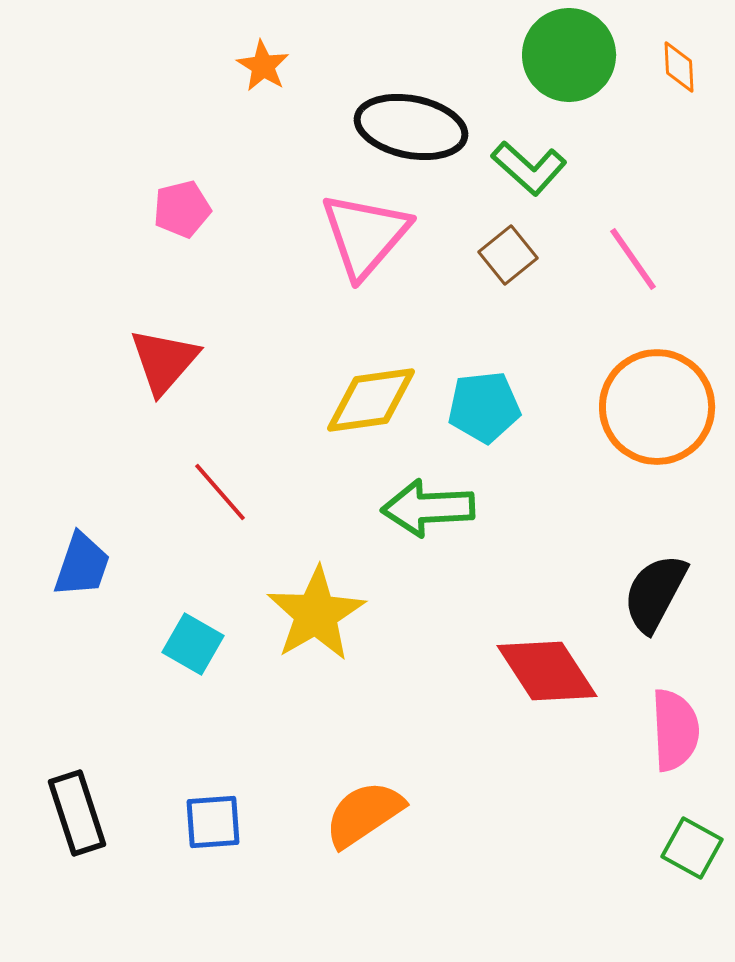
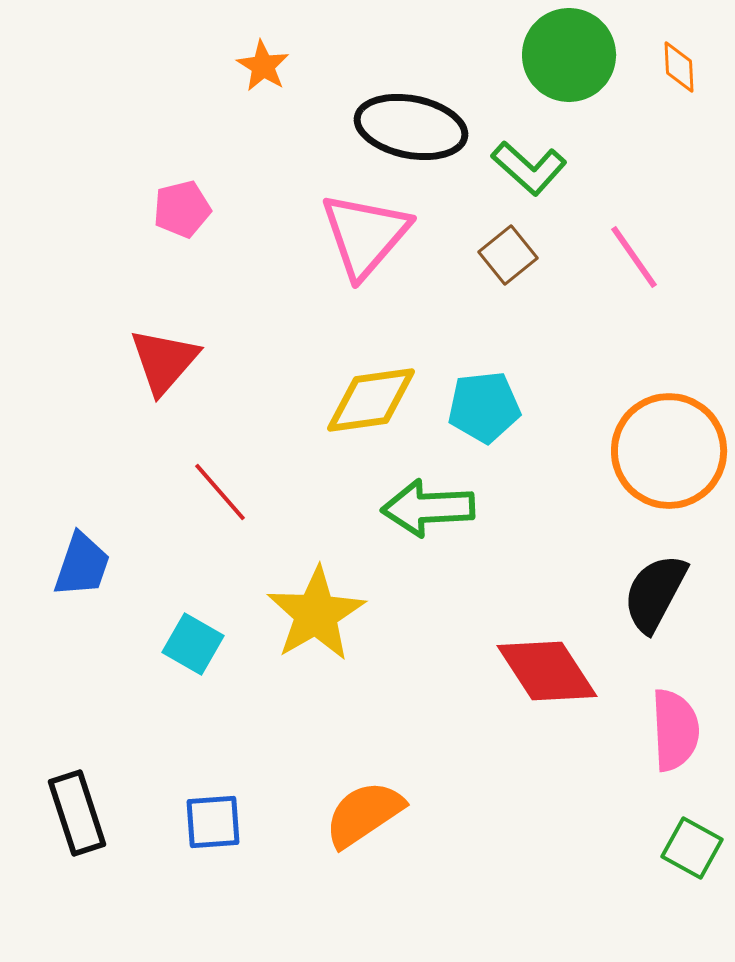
pink line: moved 1 px right, 2 px up
orange circle: moved 12 px right, 44 px down
